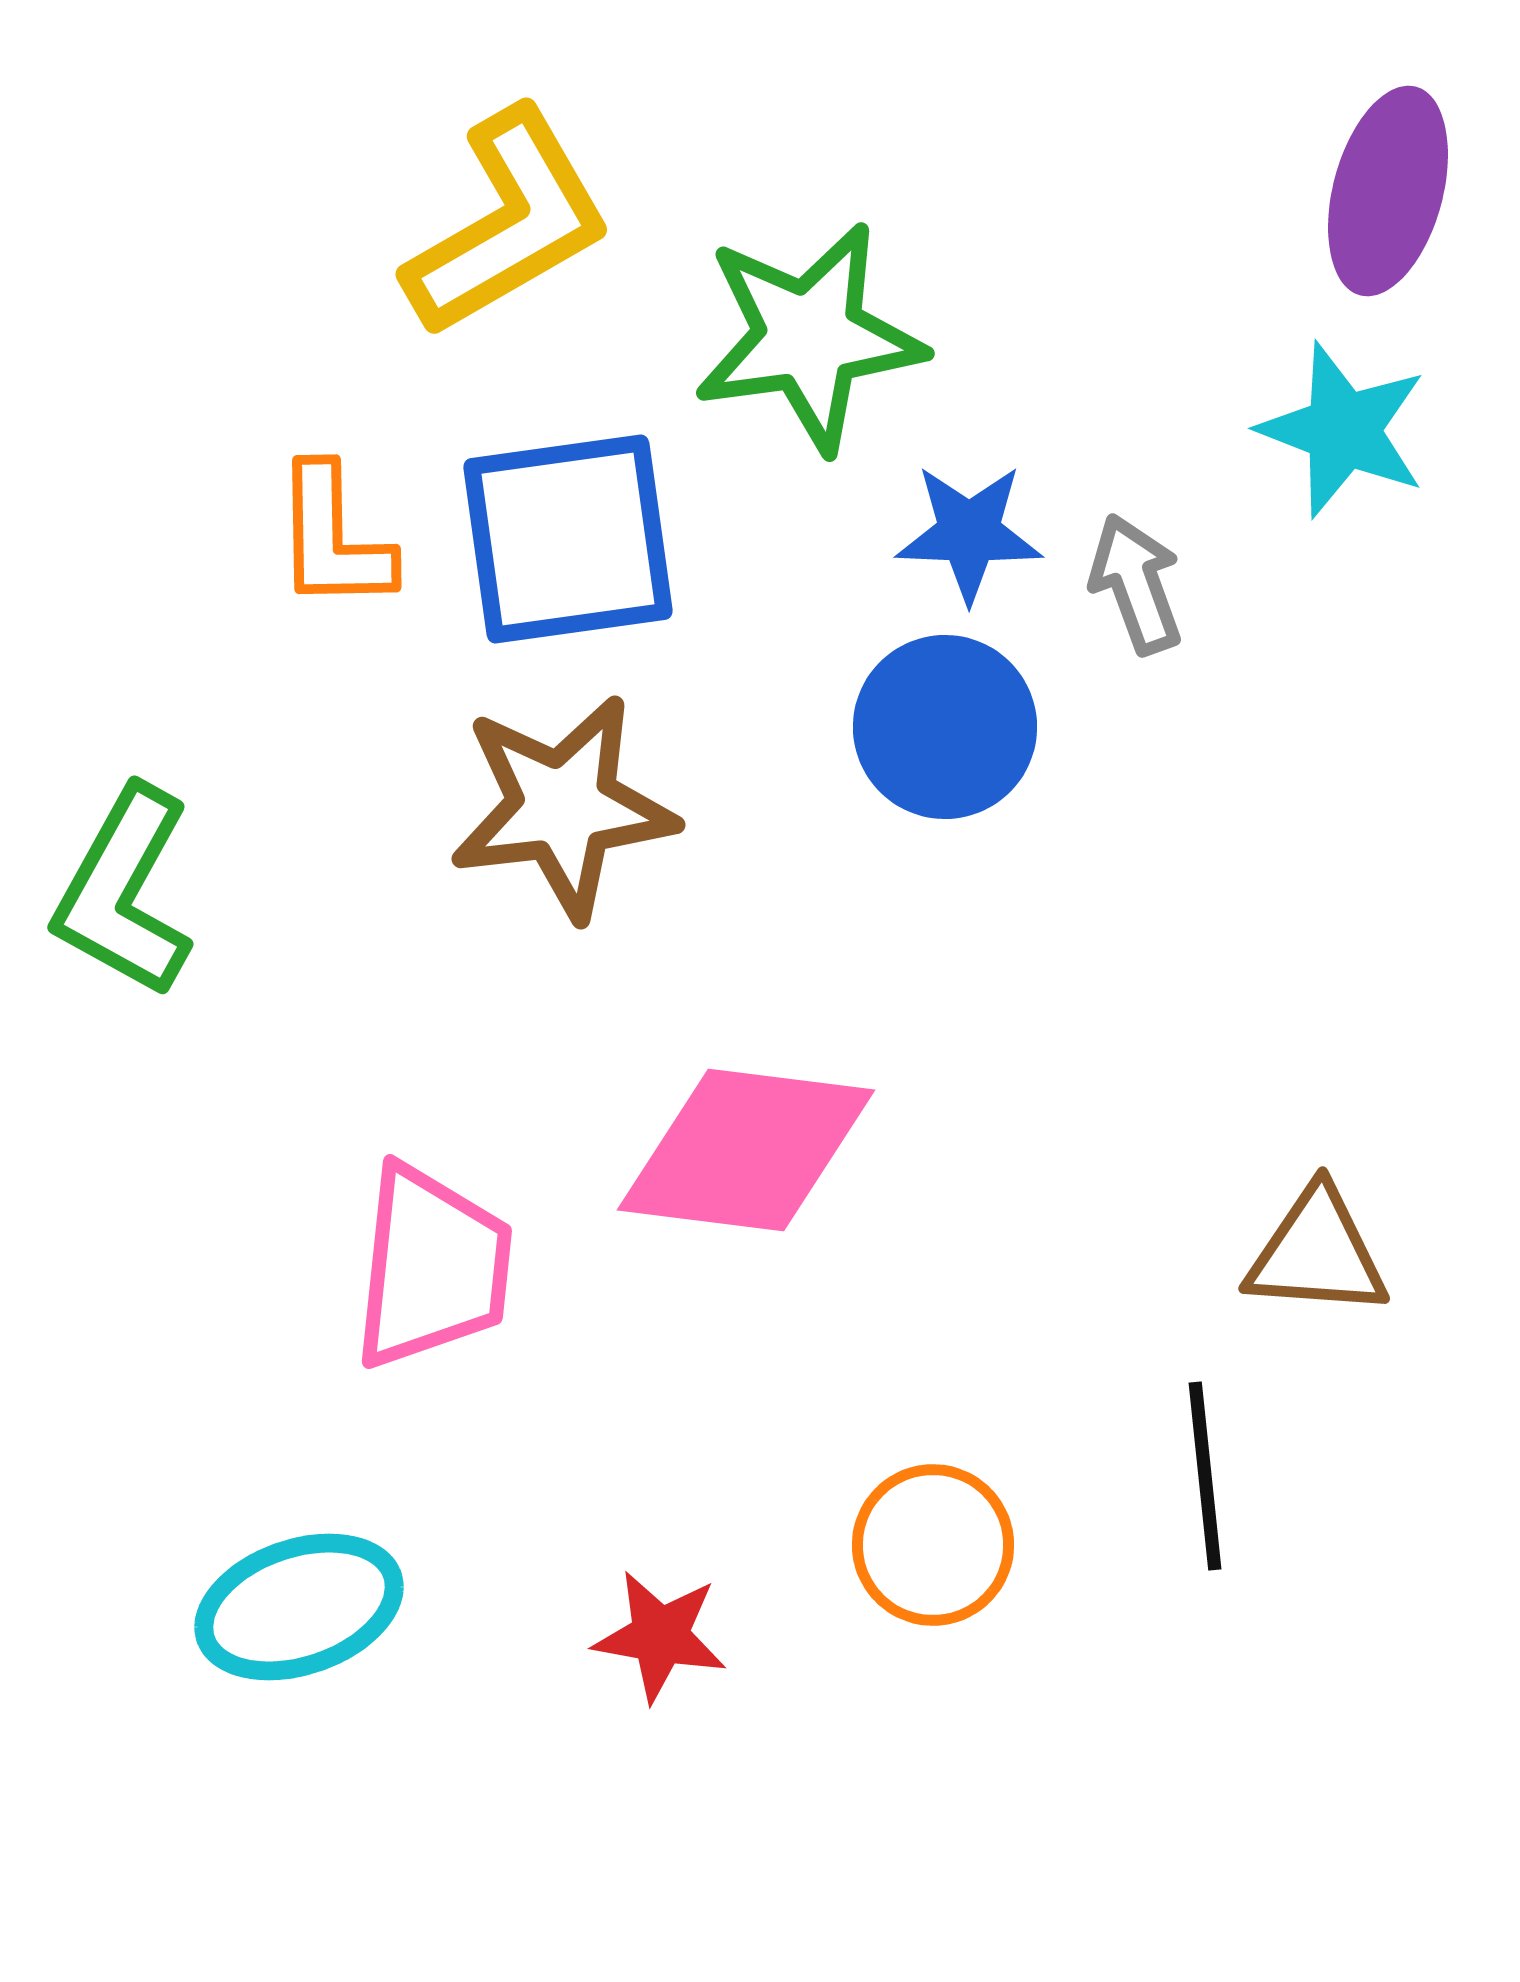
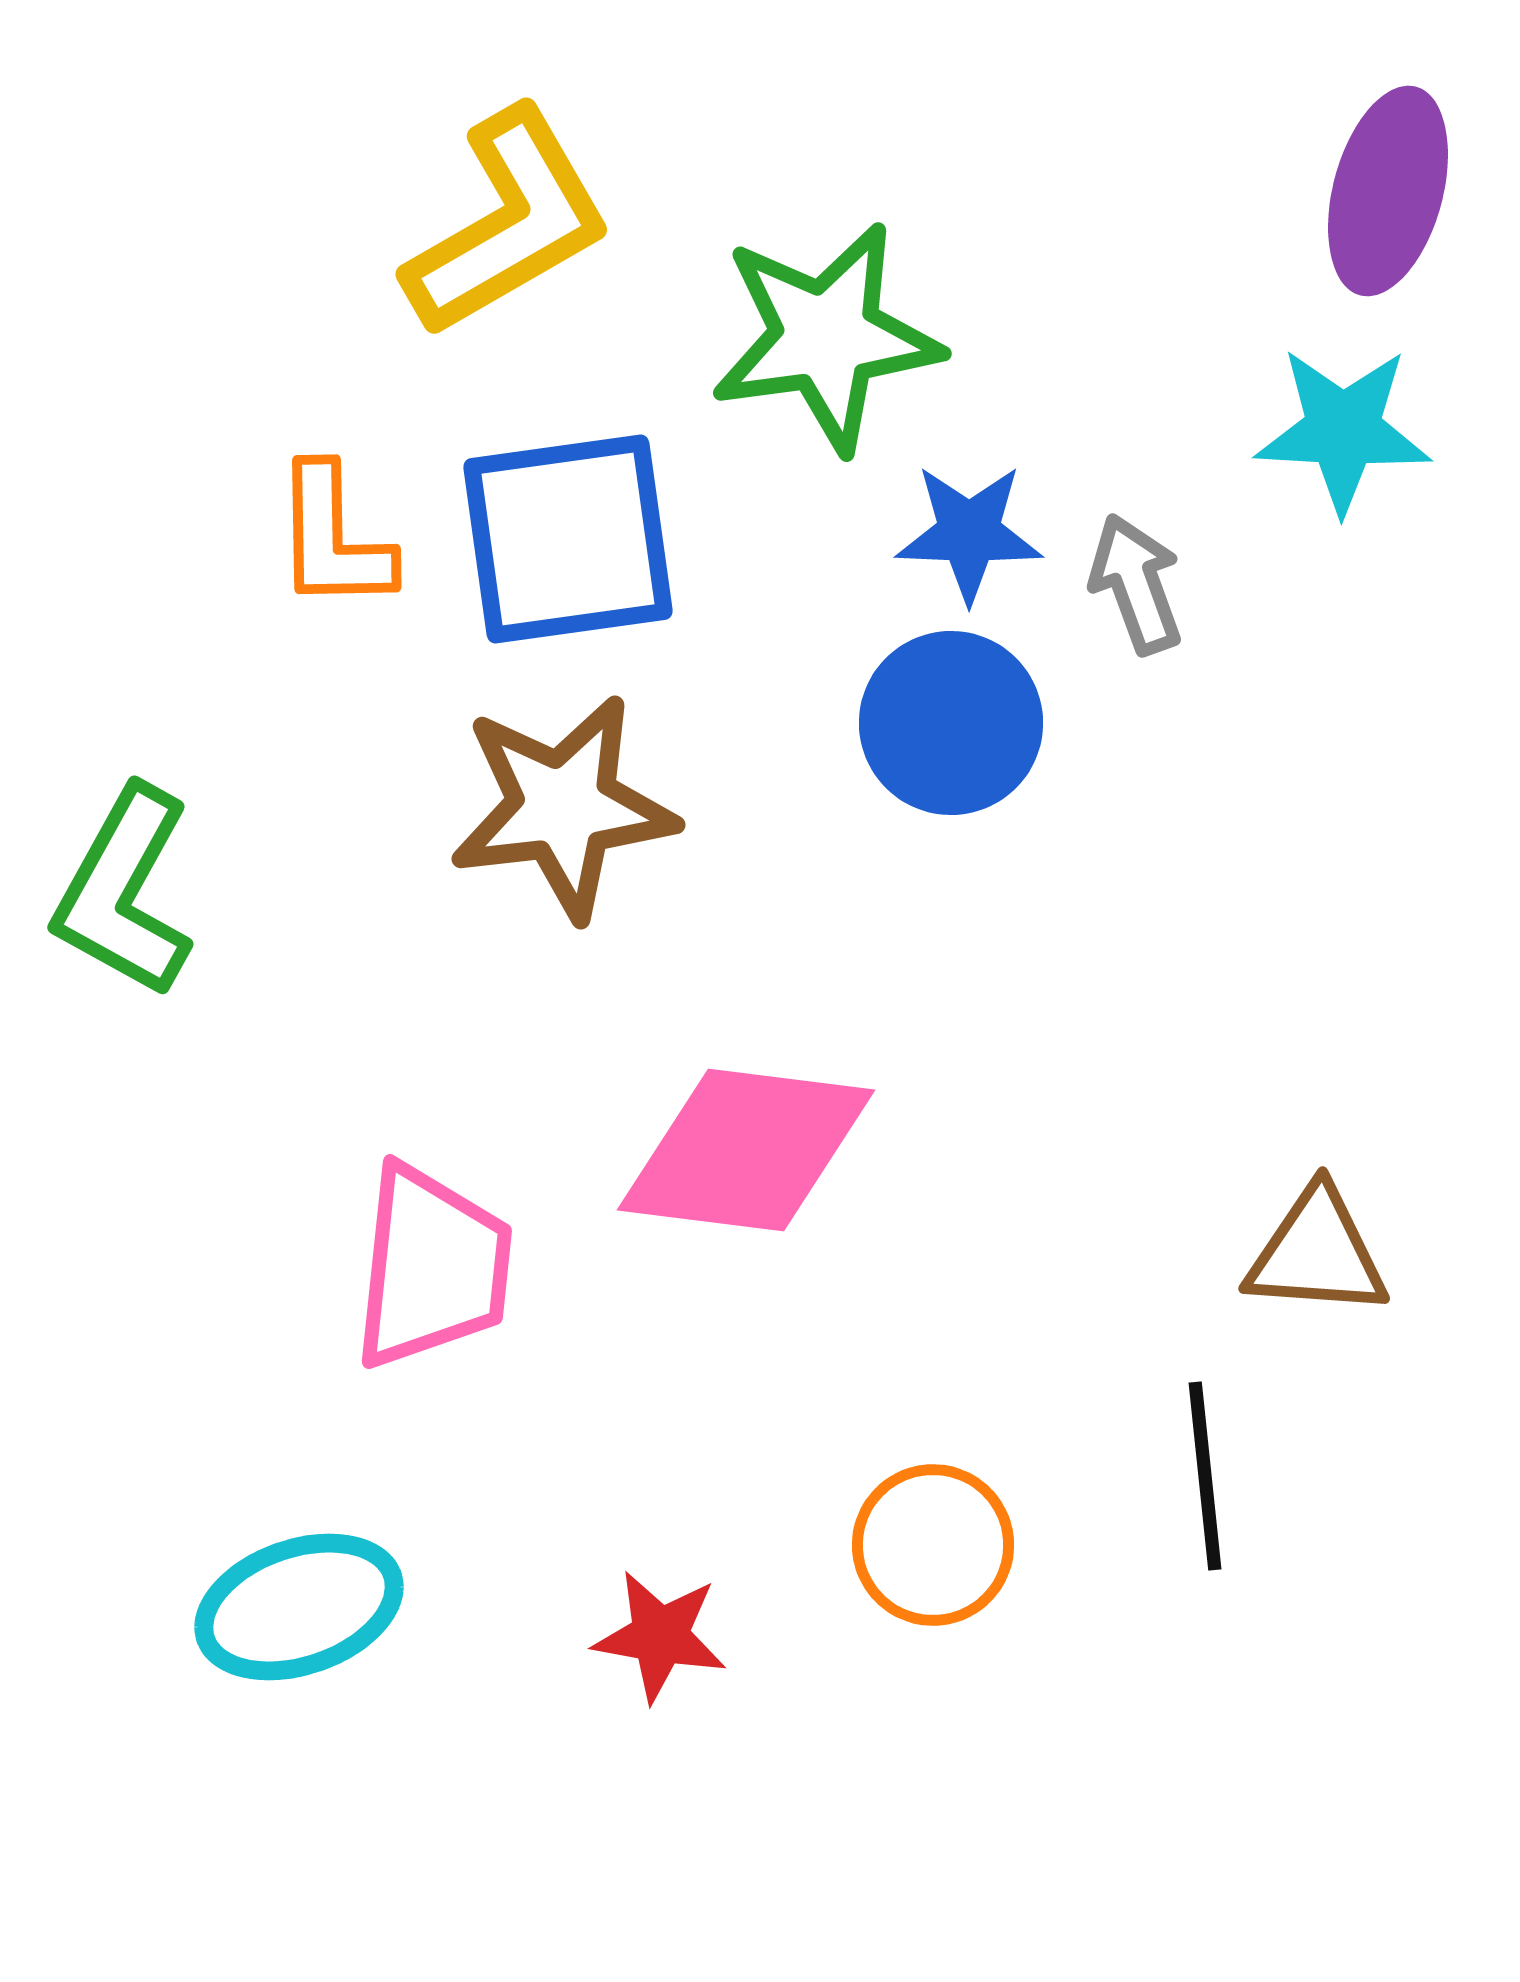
green star: moved 17 px right
cyan star: rotated 18 degrees counterclockwise
blue circle: moved 6 px right, 4 px up
